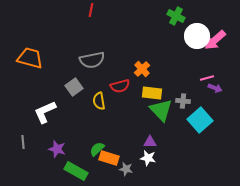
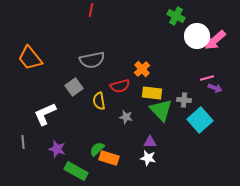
orange trapezoid: rotated 144 degrees counterclockwise
gray cross: moved 1 px right, 1 px up
white L-shape: moved 2 px down
gray star: moved 52 px up
